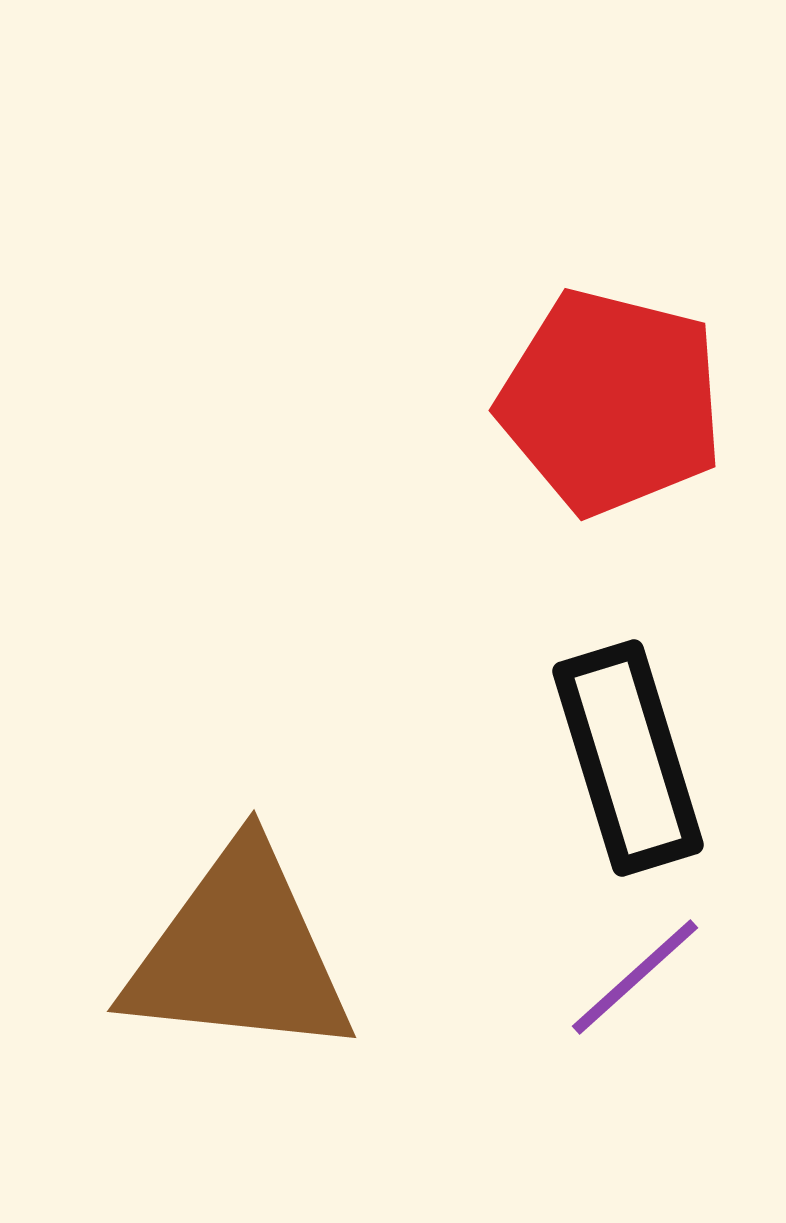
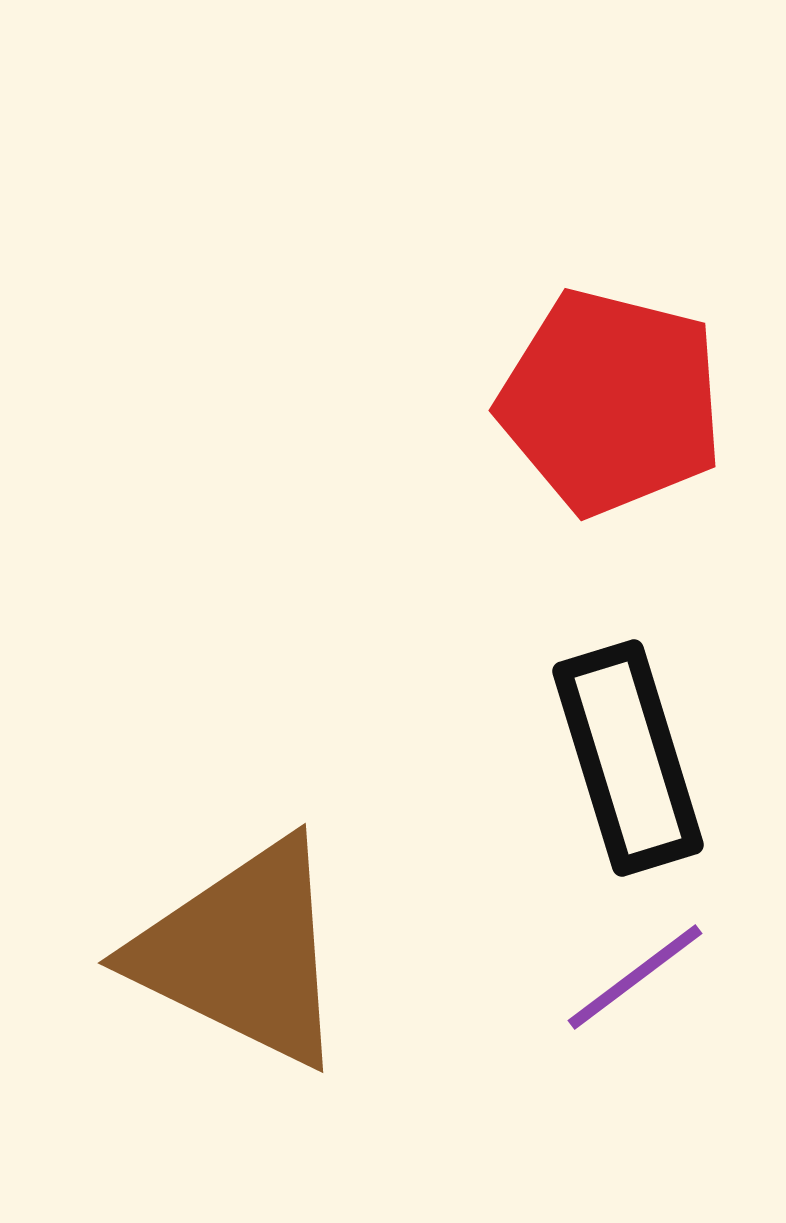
brown triangle: moved 3 px right; rotated 20 degrees clockwise
purple line: rotated 5 degrees clockwise
